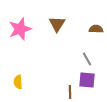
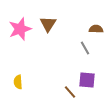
brown triangle: moved 9 px left
gray line: moved 2 px left, 11 px up
brown line: rotated 40 degrees counterclockwise
